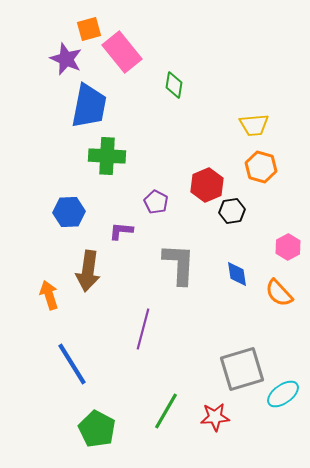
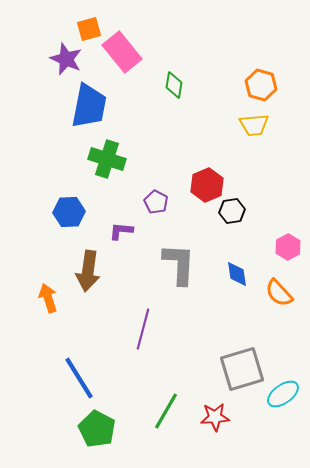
green cross: moved 3 px down; rotated 15 degrees clockwise
orange hexagon: moved 82 px up
orange arrow: moved 1 px left, 3 px down
blue line: moved 7 px right, 14 px down
